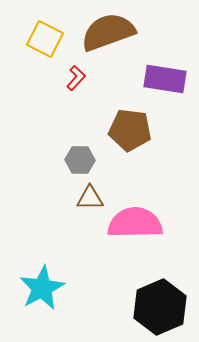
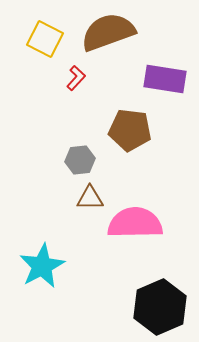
gray hexagon: rotated 8 degrees counterclockwise
cyan star: moved 22 px up
